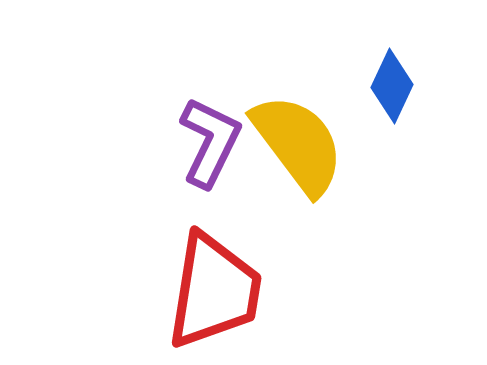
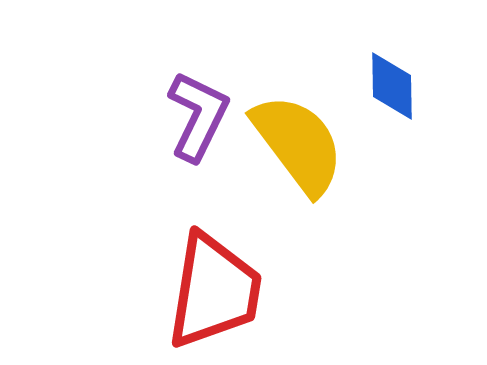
blue diamond: rotated 26 degrees counterclockwise
purple L-shape: moved 12 px left, 26 px up
